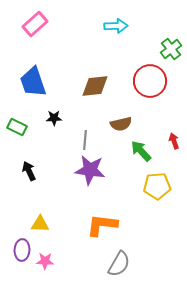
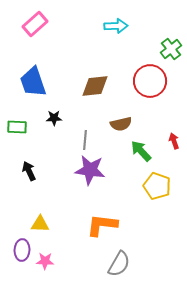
green rectangle: rotated 24 degrees counterclockwise
yellow pentagon: rotated 24 degrees clockwise
